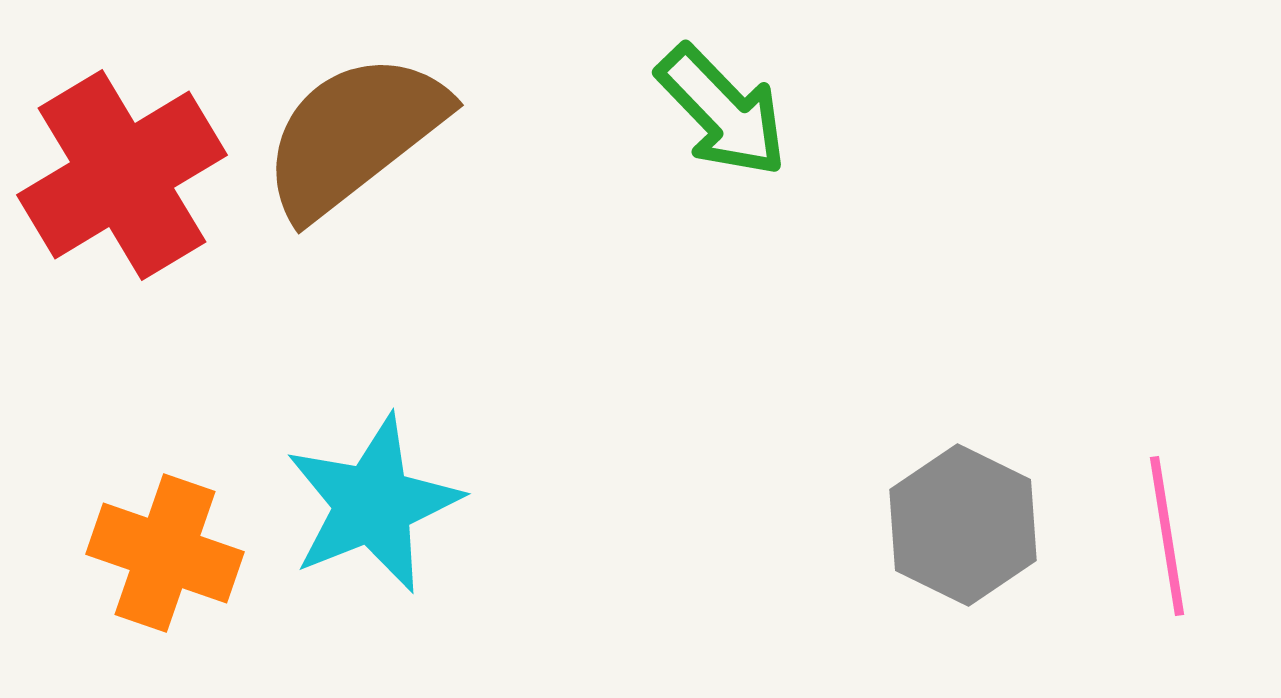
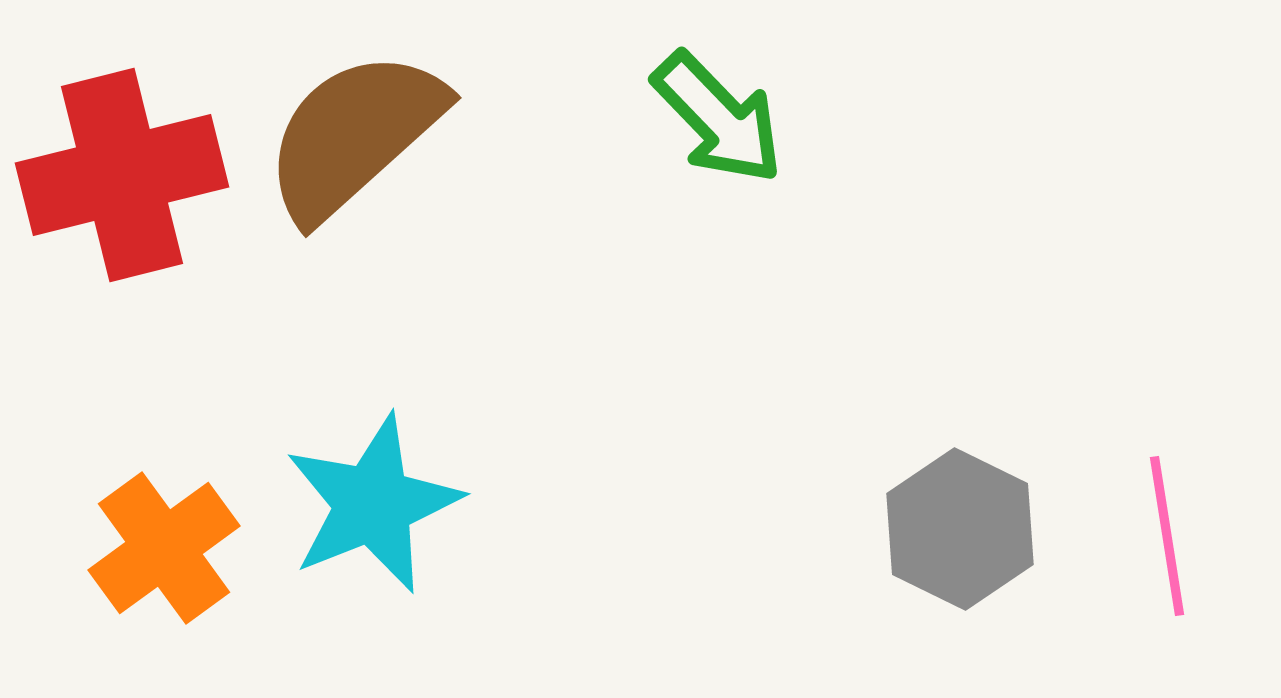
green arrow: moved 4 px left, 7 px down
brown semicircle: rotated 4 degrees counterclockwise
red cross: rotated 17 degrees clockwise
gray hexagon: moved 3 px left, 4 px down
orange cross: moved 1 px left, 5 px up; rotated 35 degrees clockwise
